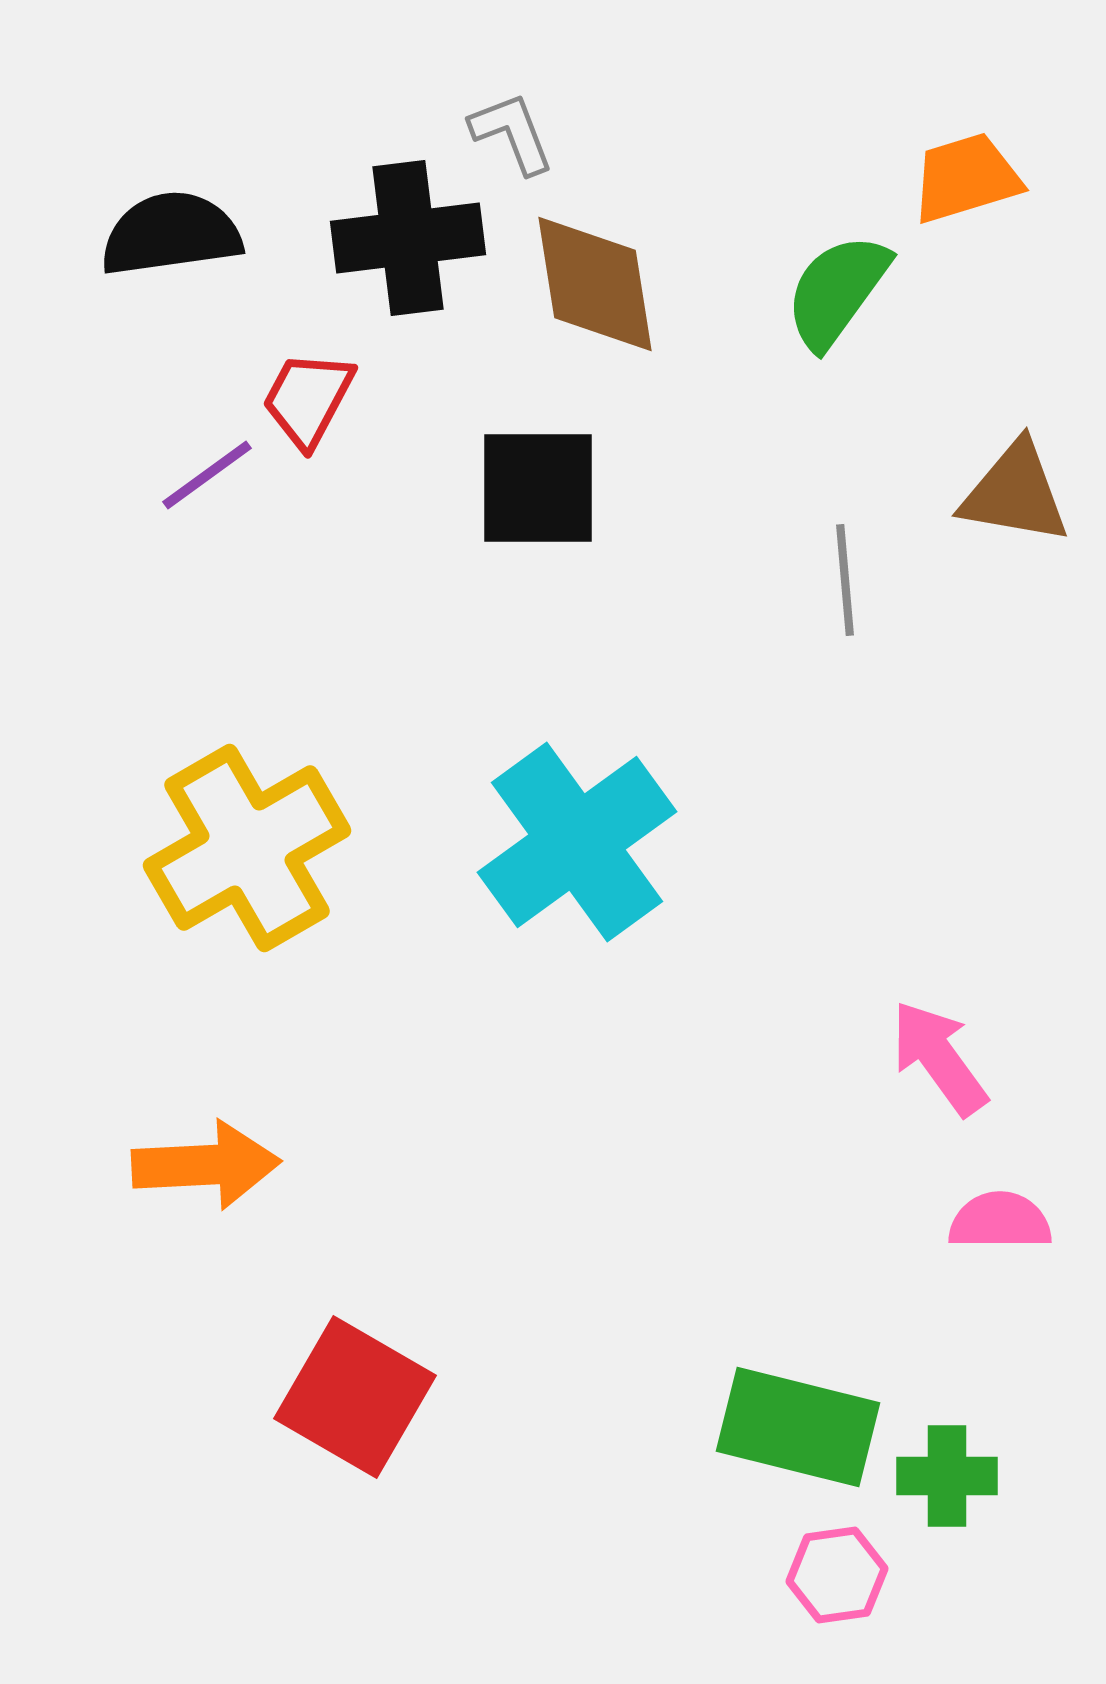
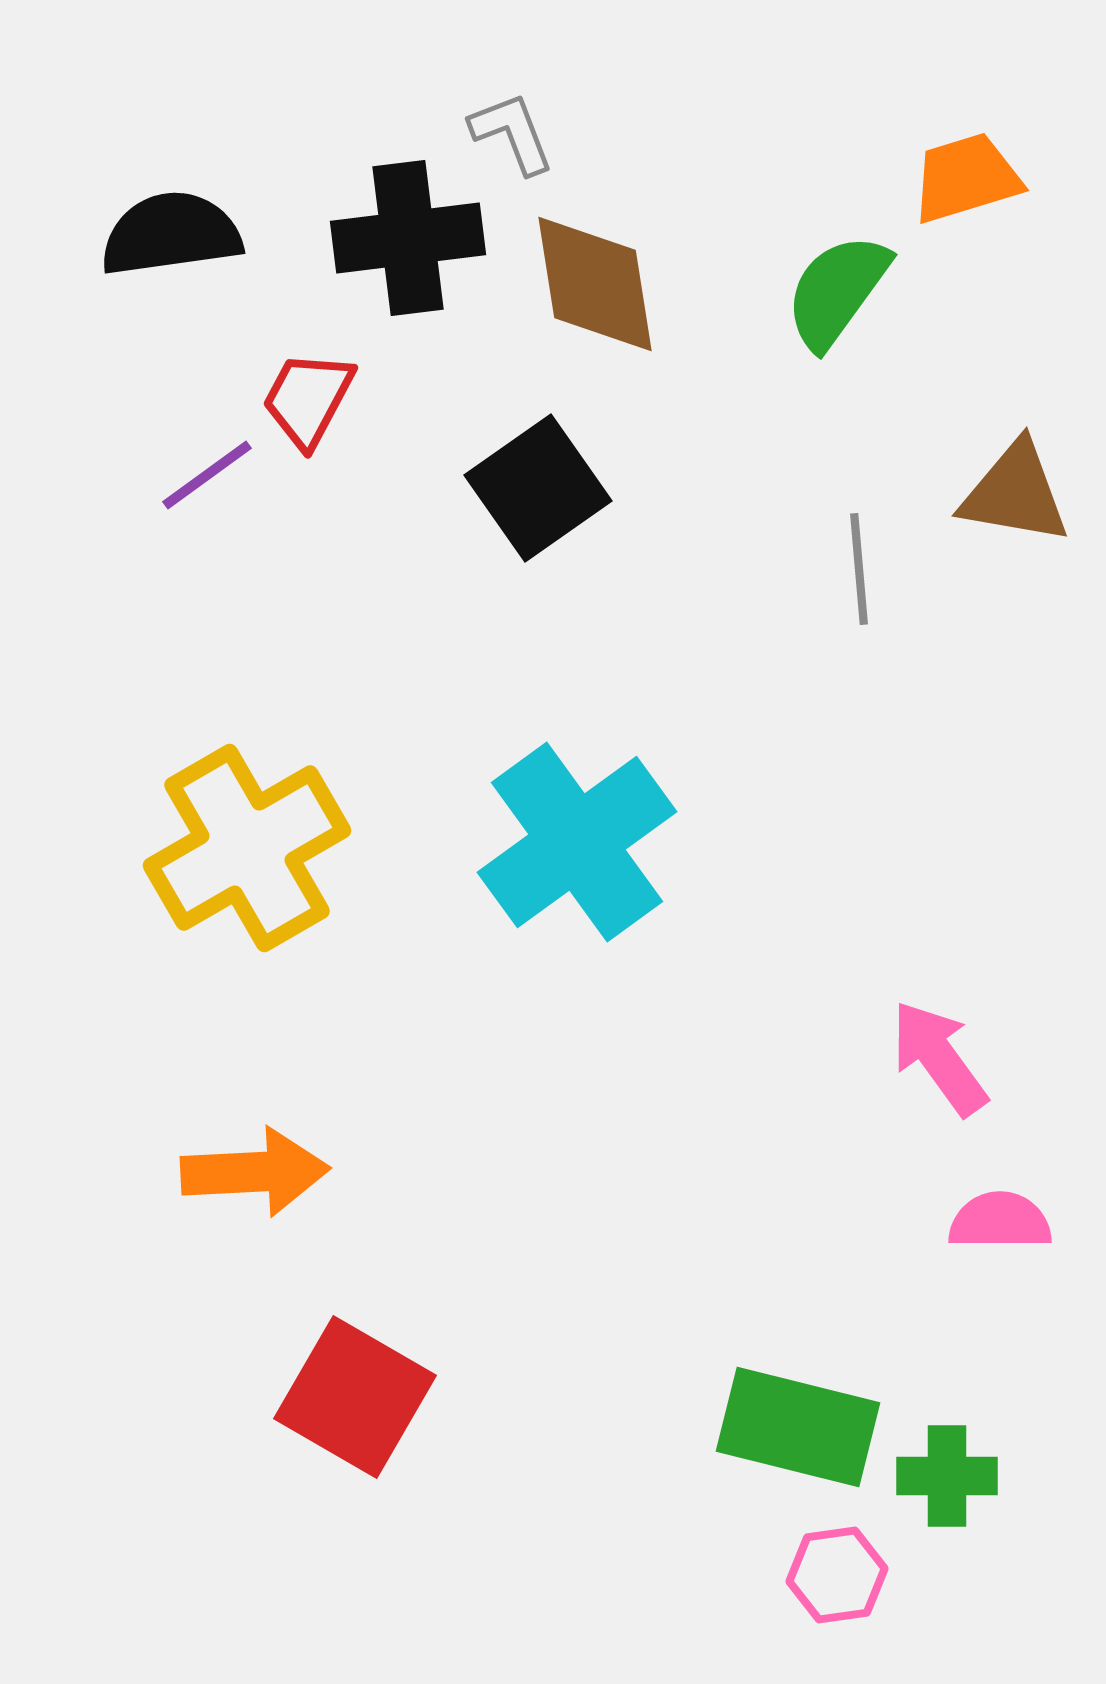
black square: rotated 35 degrees counterclockwise
gray line: moved 14 px right, 11 px up
orange arrow: moved 49 px right, 7 px down
